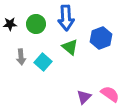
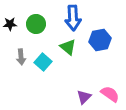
blue arrow: moved 7 px right
blue hexagon: moved 1 px left, 2 px down; rotated 10 degrees clockwise
green triangle: moved 2 px left
